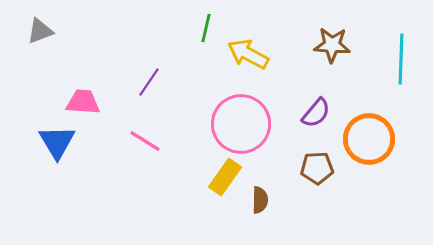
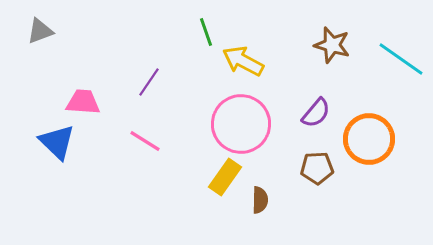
green line: moved 4 px down; rotated 32 degrees counterclockwise
brown star: rotated 12 degrees clockwise
yellow arrow: moved 5 px left, 7 px down
cyan line: rotated 57 degrees counterclockwise
blue triangle: rotated 15 degrees counterclockwise
